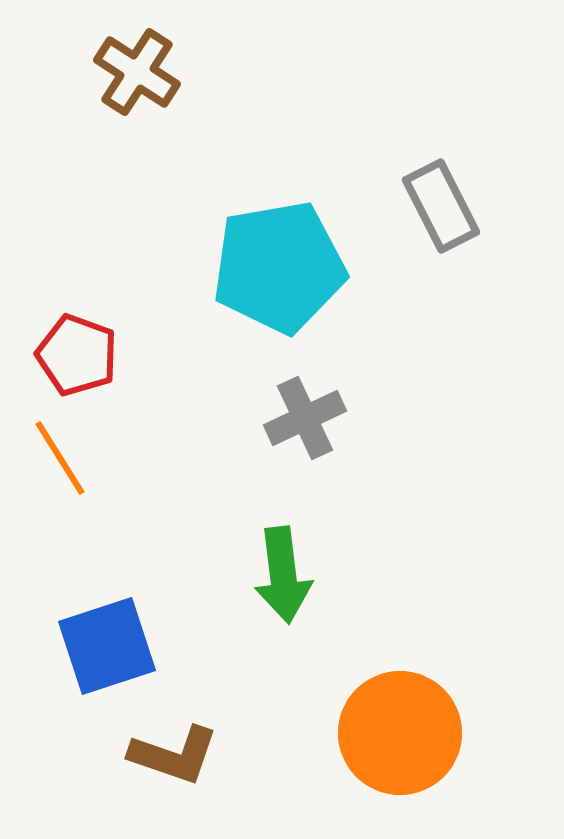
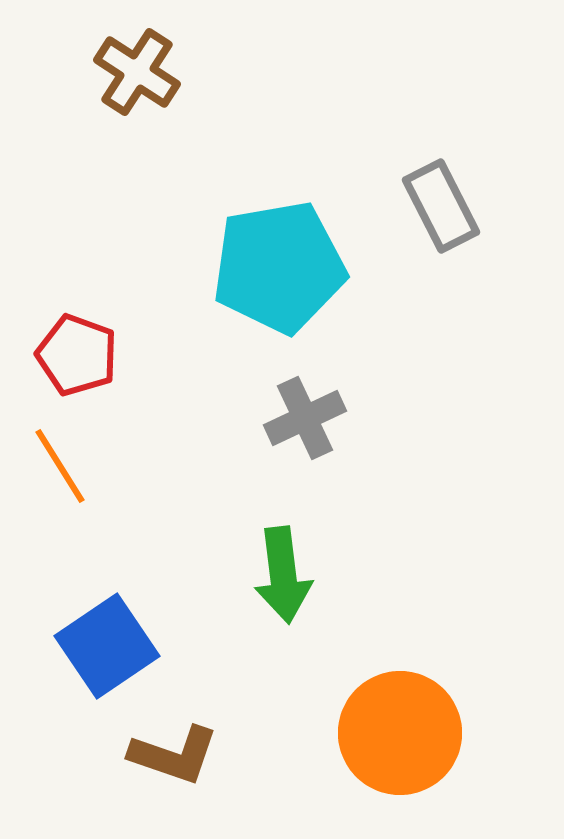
orange line: moved 8 px down
blue square: rotated 16 degrees counterclockwise
